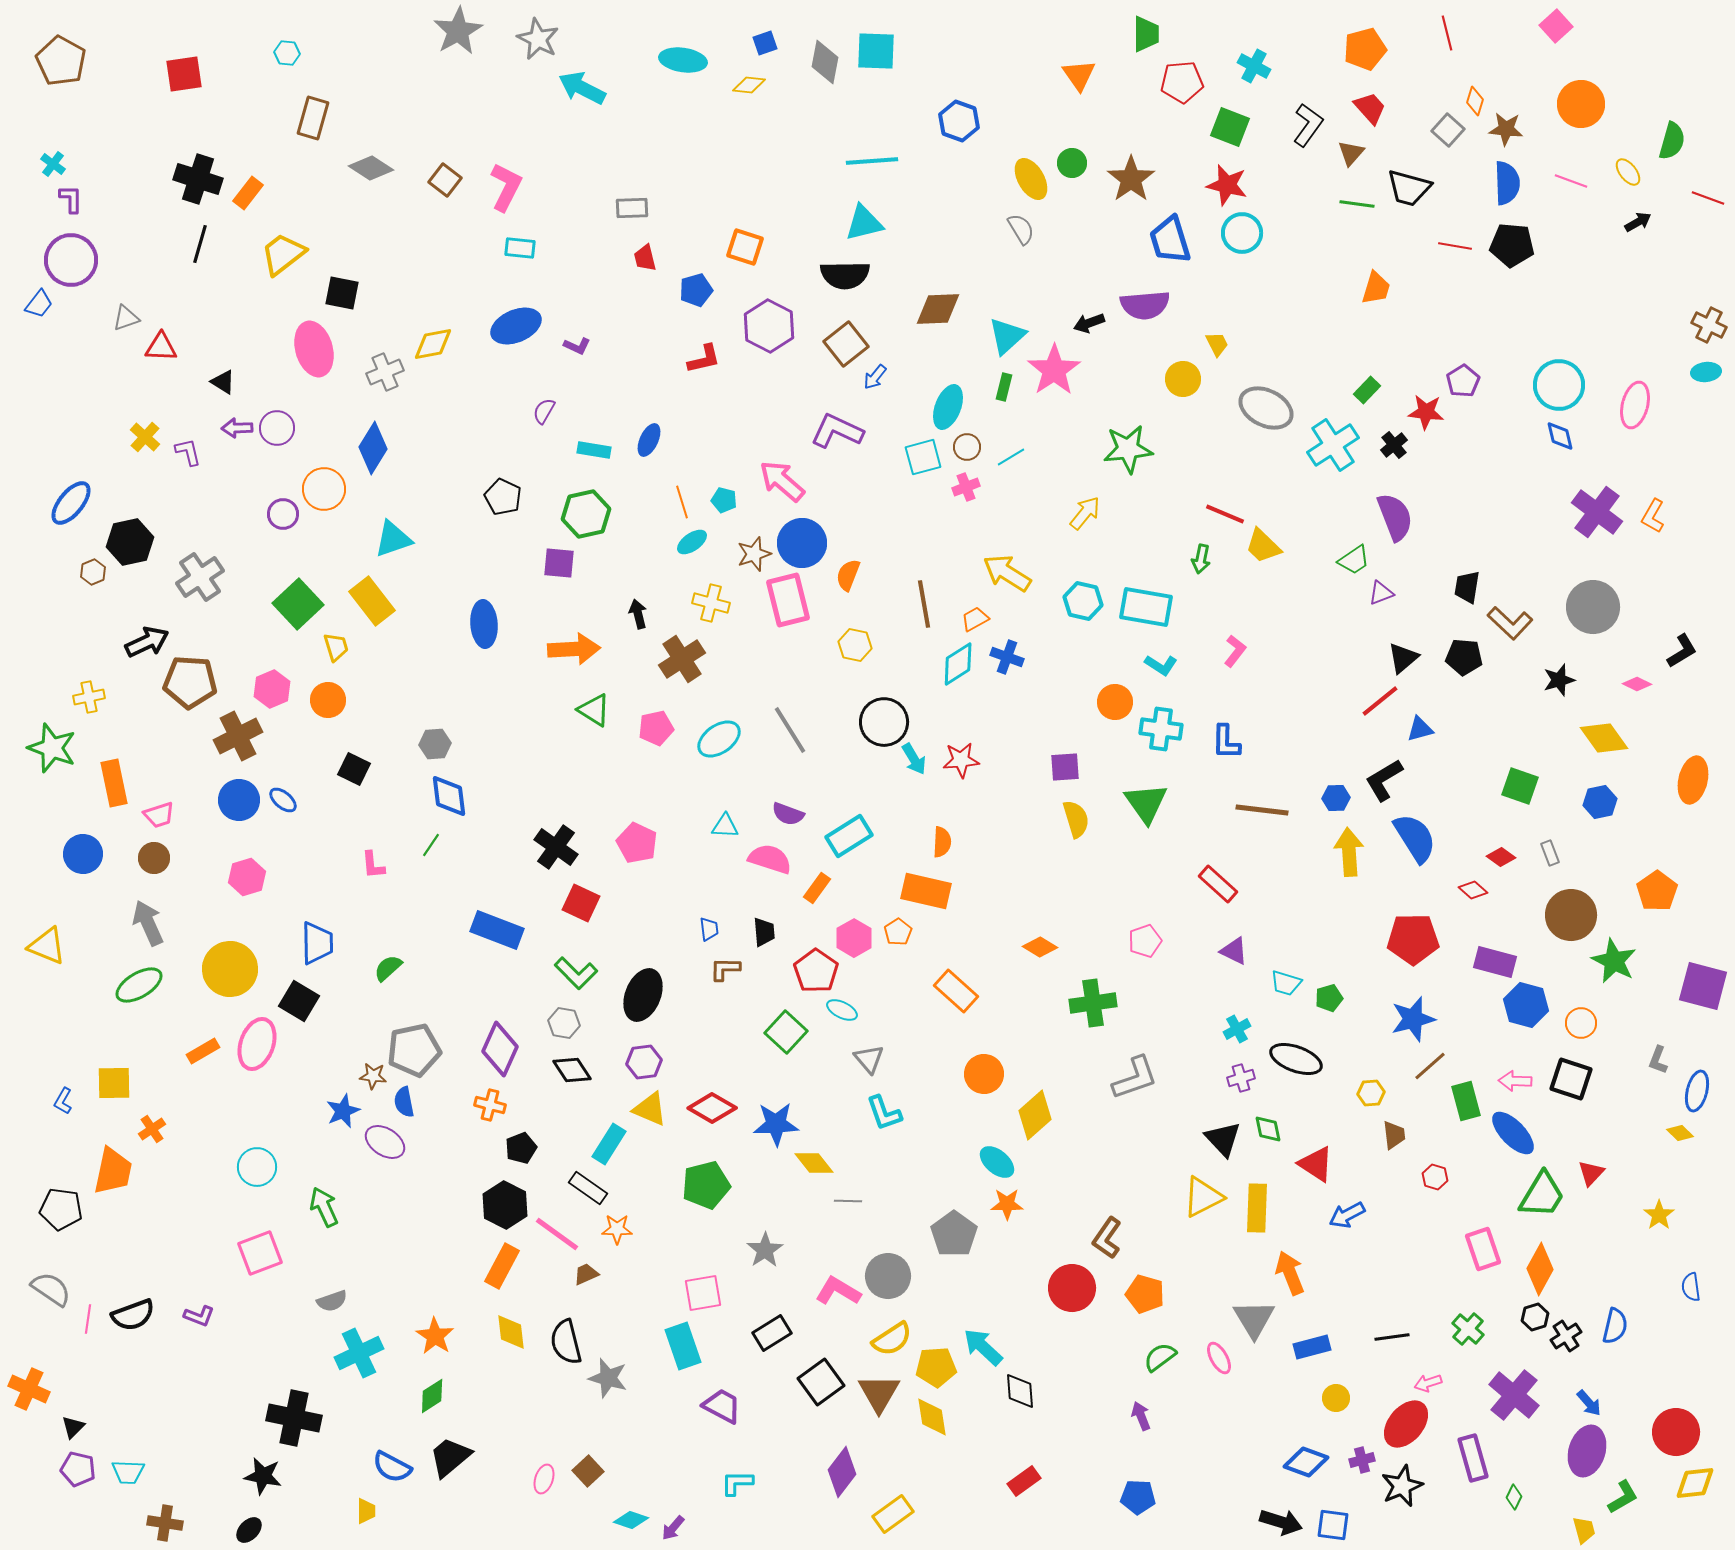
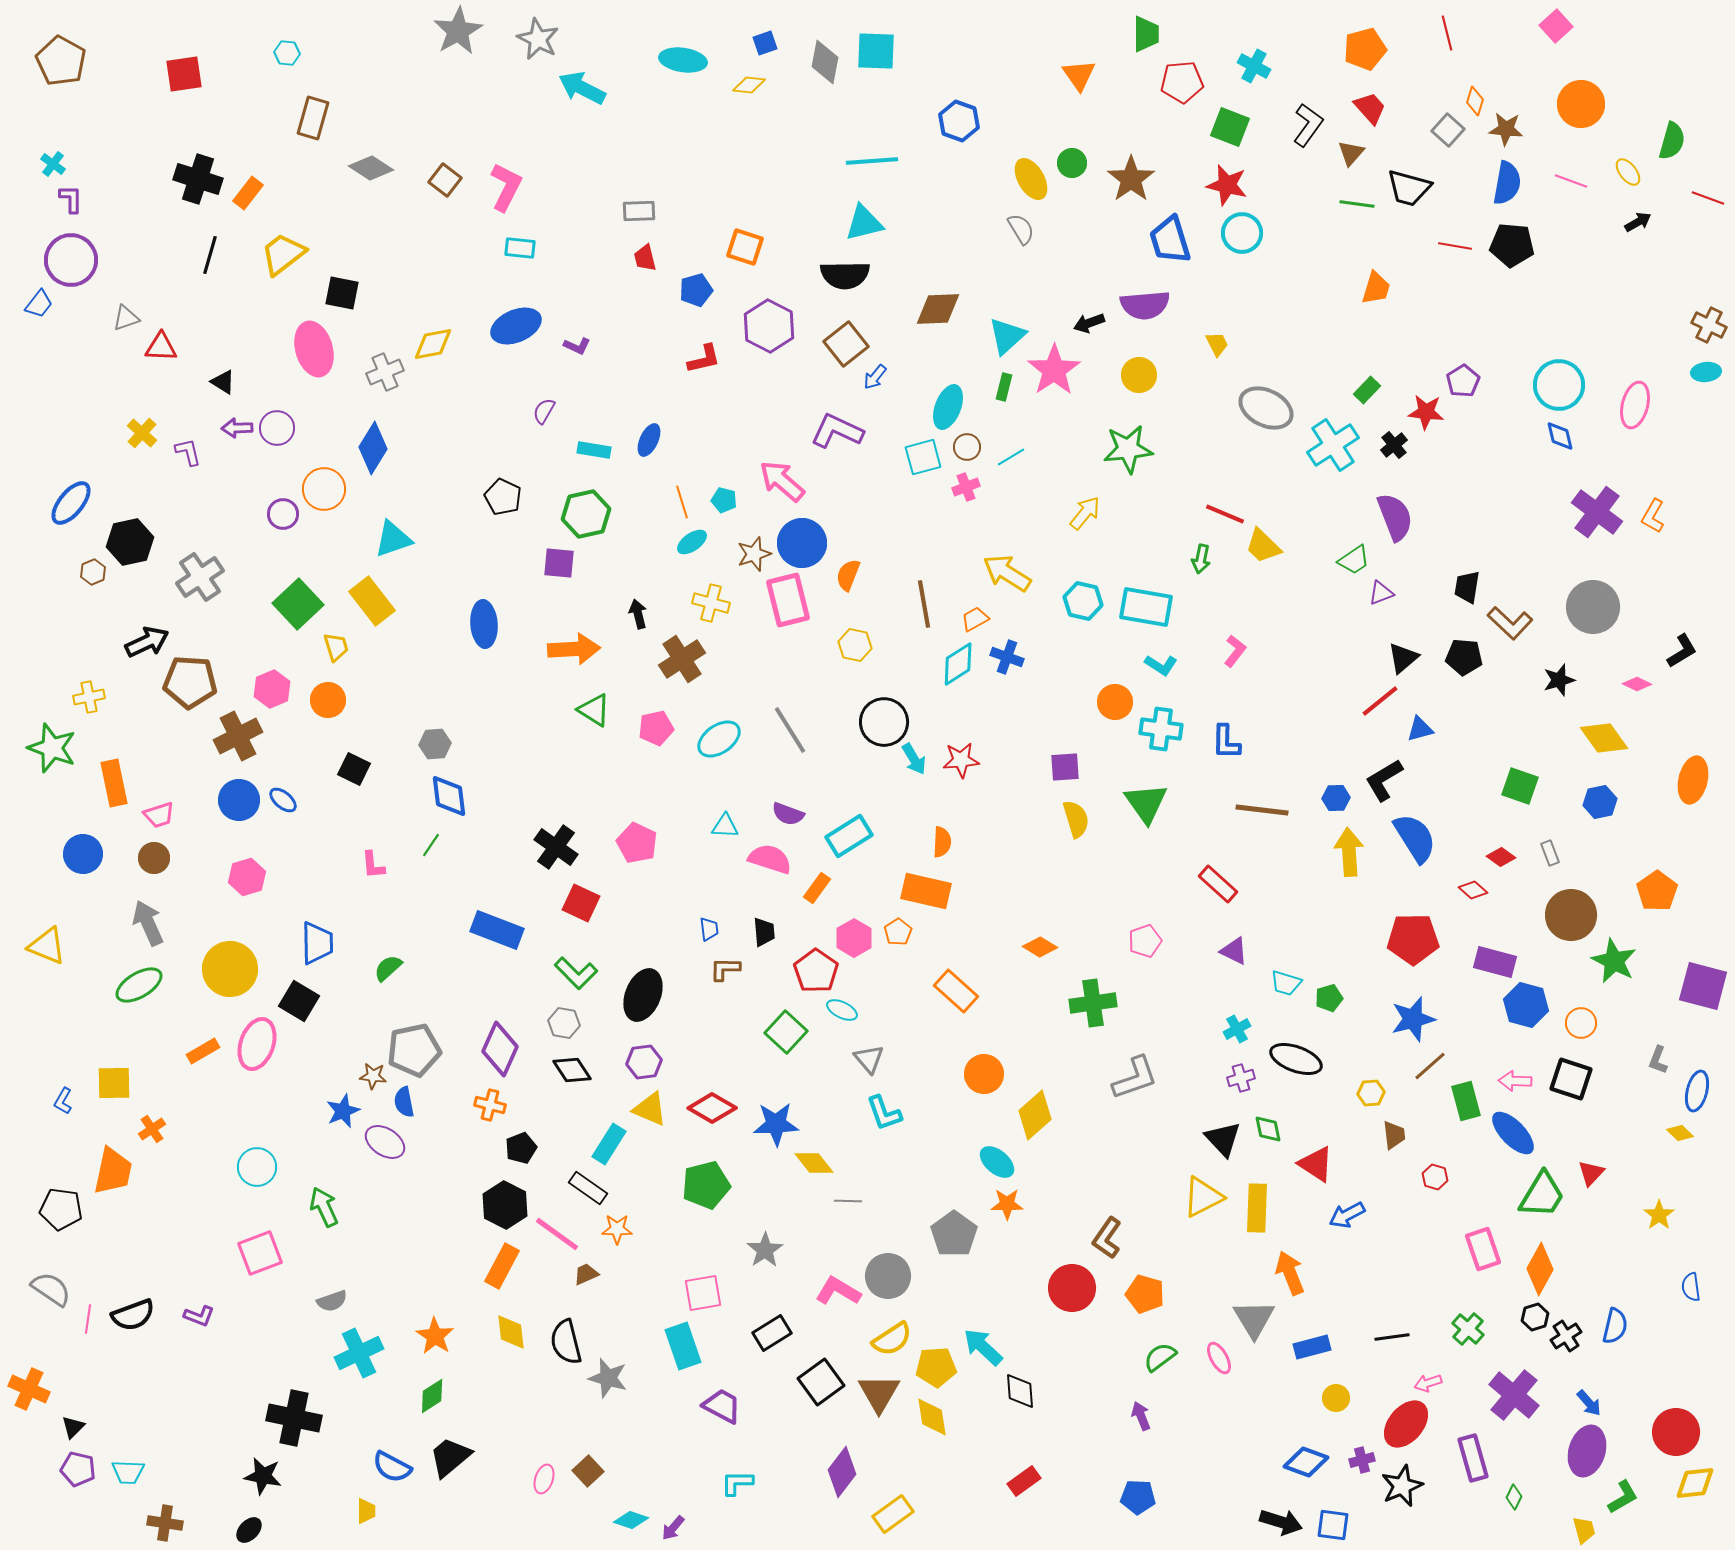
blue semicircle at (1507, 183): rotated 12 degrees clockwise
gray rectangle at (632, 208): moved 7 px right, 3 px down
black line at (200, 244): moved 10 px right, 11 px down
yellow circle at (1183, 379): moved 44 px left, 4 px up
yellow cross at (145, 437): moved 3 px left, 4 px up
